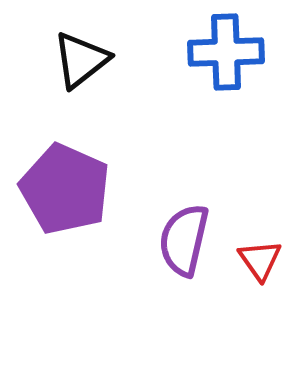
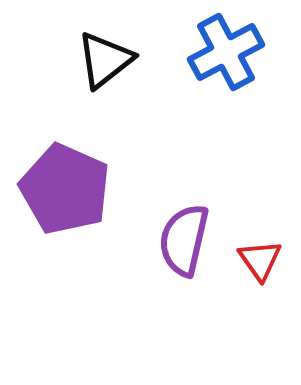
blue cross: rotated 26 degrees counterclockwise
black triangle: moved 24 px right
